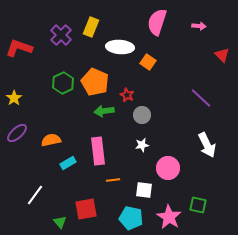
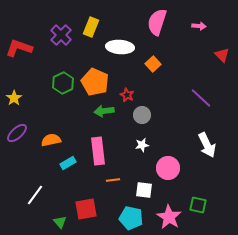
orange square: moved 5 px right, 2 px down; rotated 14 degrees clockwise
